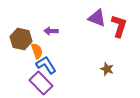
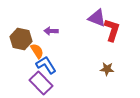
red L-shape: moved 7 px left, 4 px down
orange semicircle: rotated 14 degrees counterclockwise
brown star: rotated 16 degrees counterclockwise
